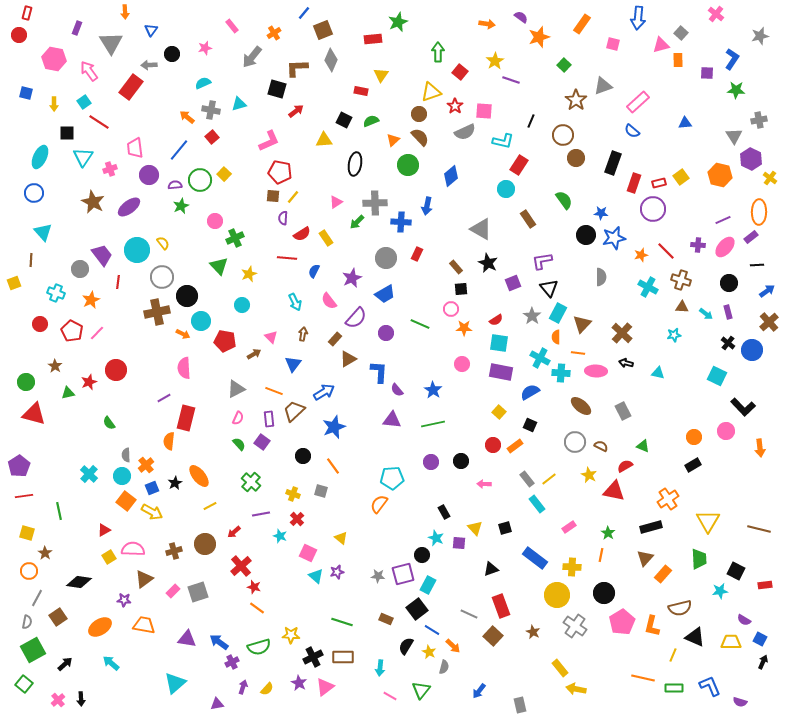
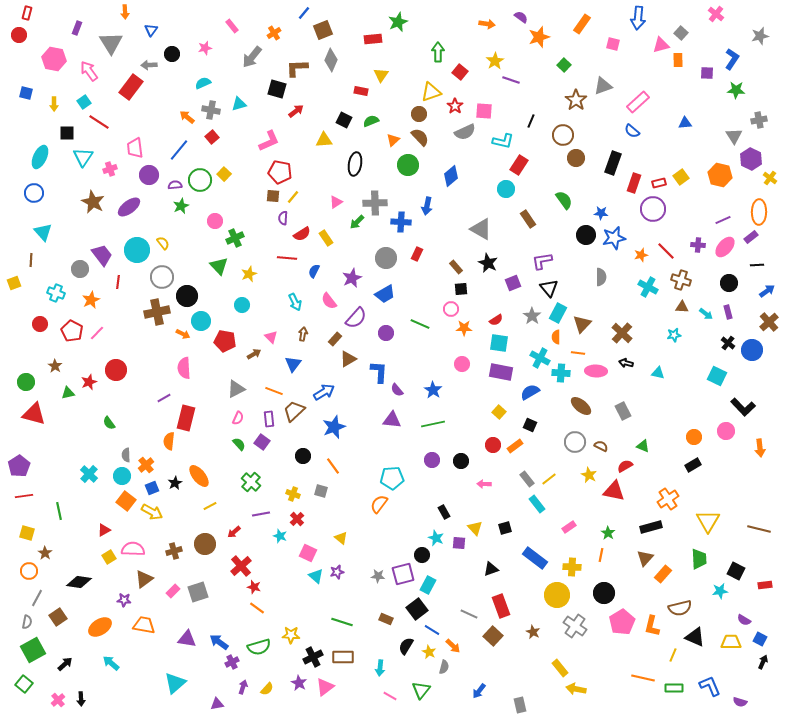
purple circle at (431, 462): moved 1 px right, 2 px up
